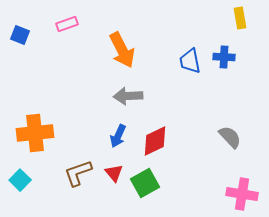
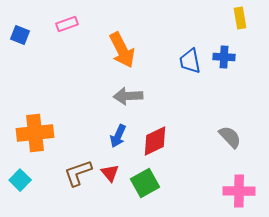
red triangle: moved 4 px left
pink cross: moved 3 px left, 3 px up; rotated 8 degrees counterclockwise
